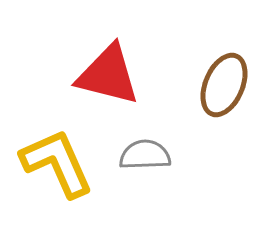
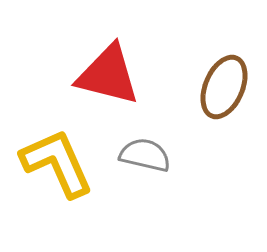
brown ellipse: moved 2 px down
gray semicircle: rotated 15 degrees clockwise
